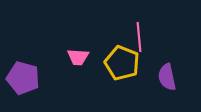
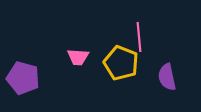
yellow pentagon: moved 1 px left
